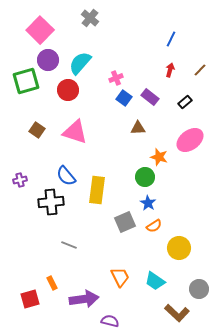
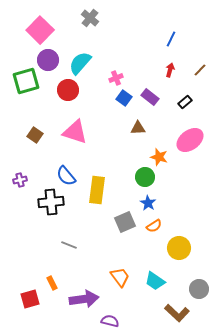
brown square: moved 2 px left, 5 px down
orange trapezoid: rotated 10 degrees counterclockwise
